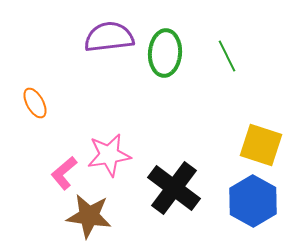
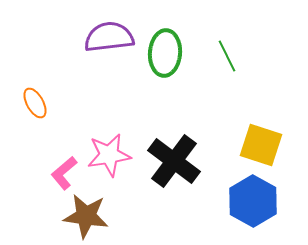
black cross: moved 27 px up
brown star: moved 3 px left
